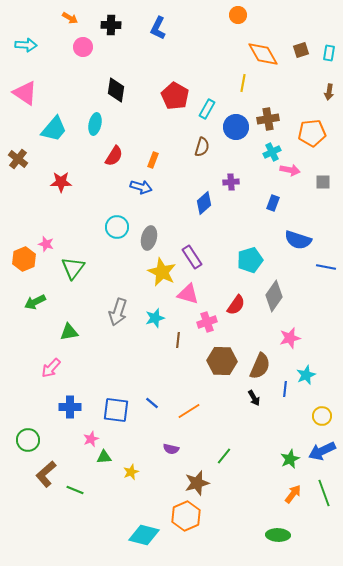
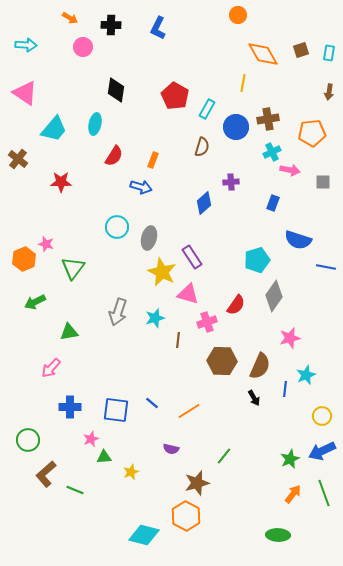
cyan pentagon at (250, 260): moved 7 px right
orange hexagon at (186, 516): rotated 8 degrees counterclockwise
